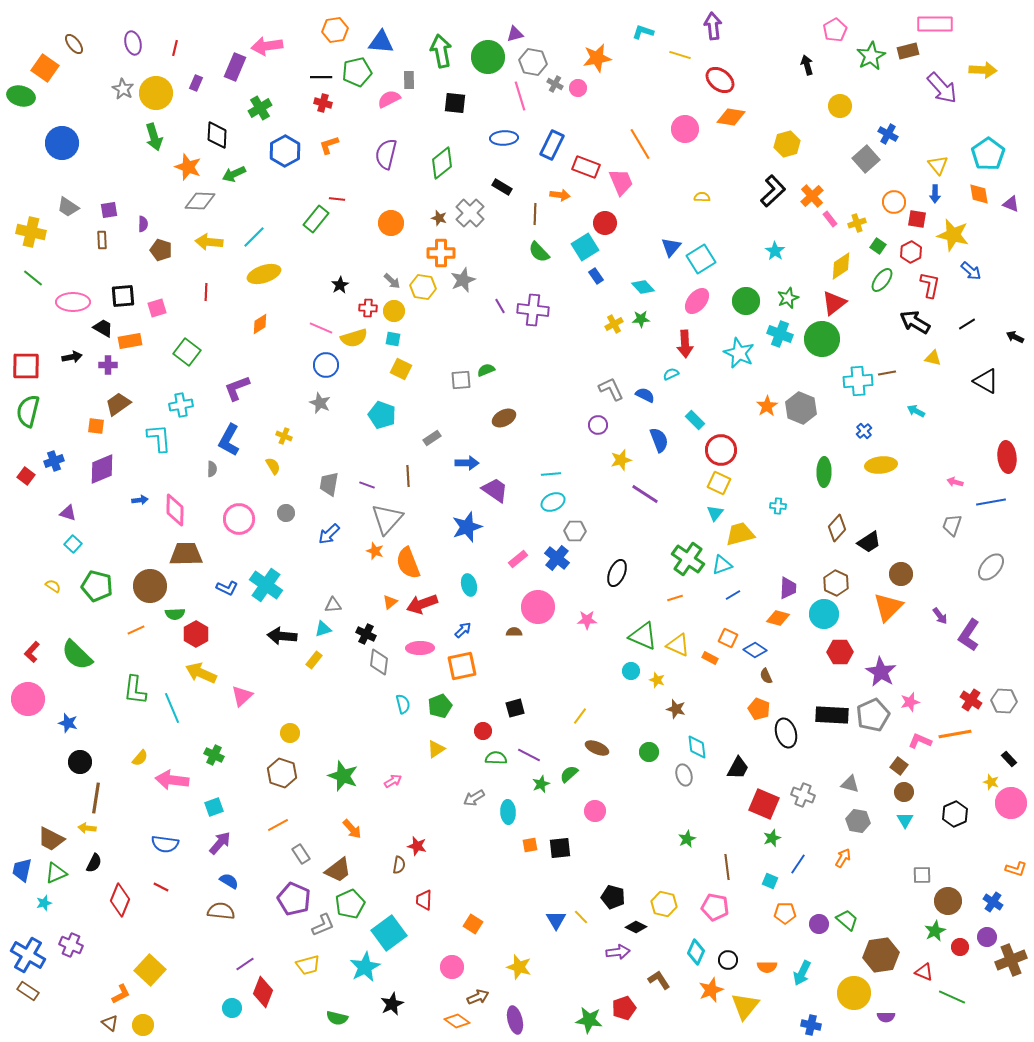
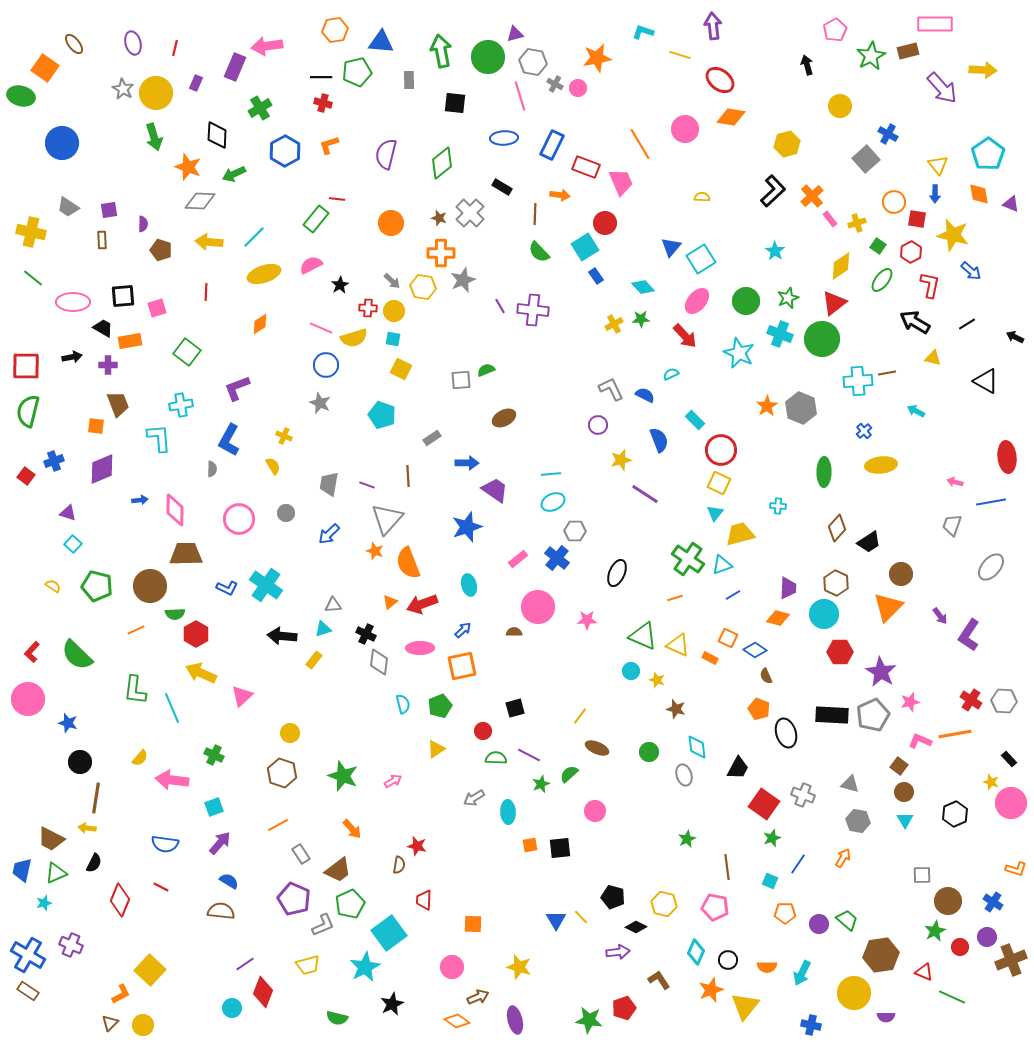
pink semicircle at (389, 99): moved 78 px left, 166 px down
red arrow at (685, 344): moved 8 px up; rotated 40 degrees counterclockwise
brown trapezoid at (118, 404): rotated 104 degrees clockwise
red square at (764, 804): rotated 12 degrees clockwise
orange square at (473, 924): rotated 30 degrees counterclockwise
brown triangle at (110, 1023): rotated 36 degrees clockwise
